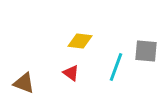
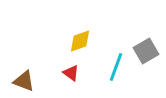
yellow diamond: rotated 25 degrees counterclockwise
gray square: rotated 35 degrees counterclockwise
brown triangle: moved 2 px up
